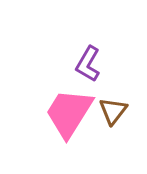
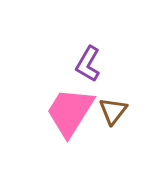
pink trapezoid: moved 1 px right, 1 px up
